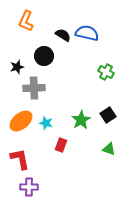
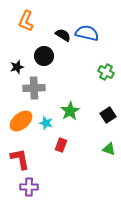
green star: moved 11 px left, 9 px up
